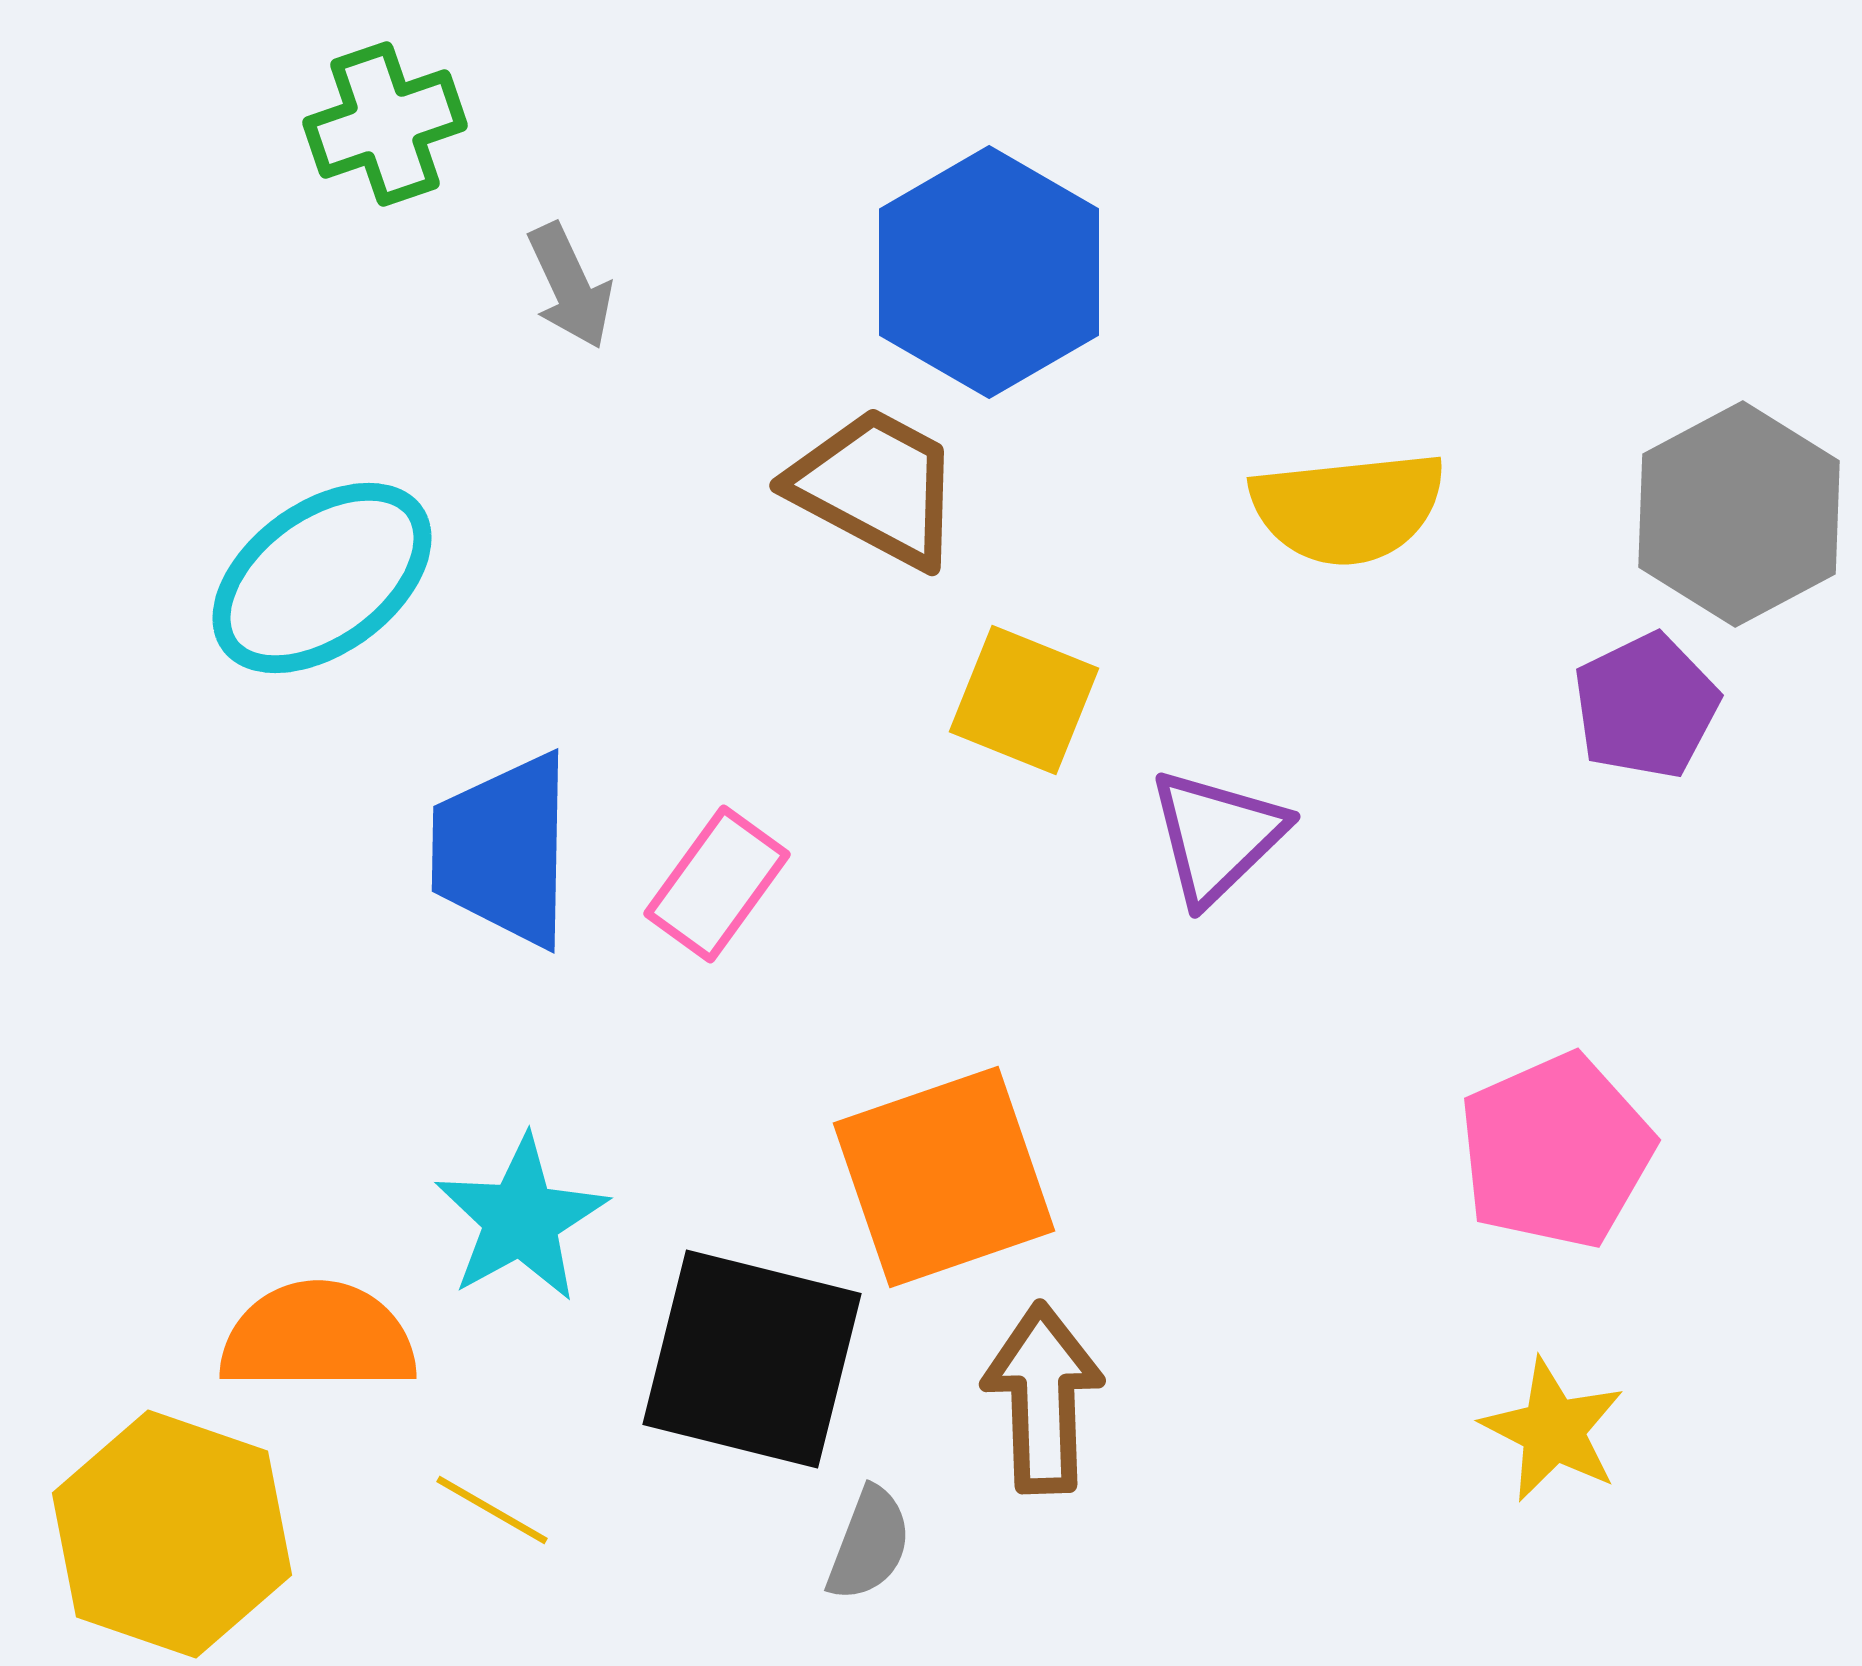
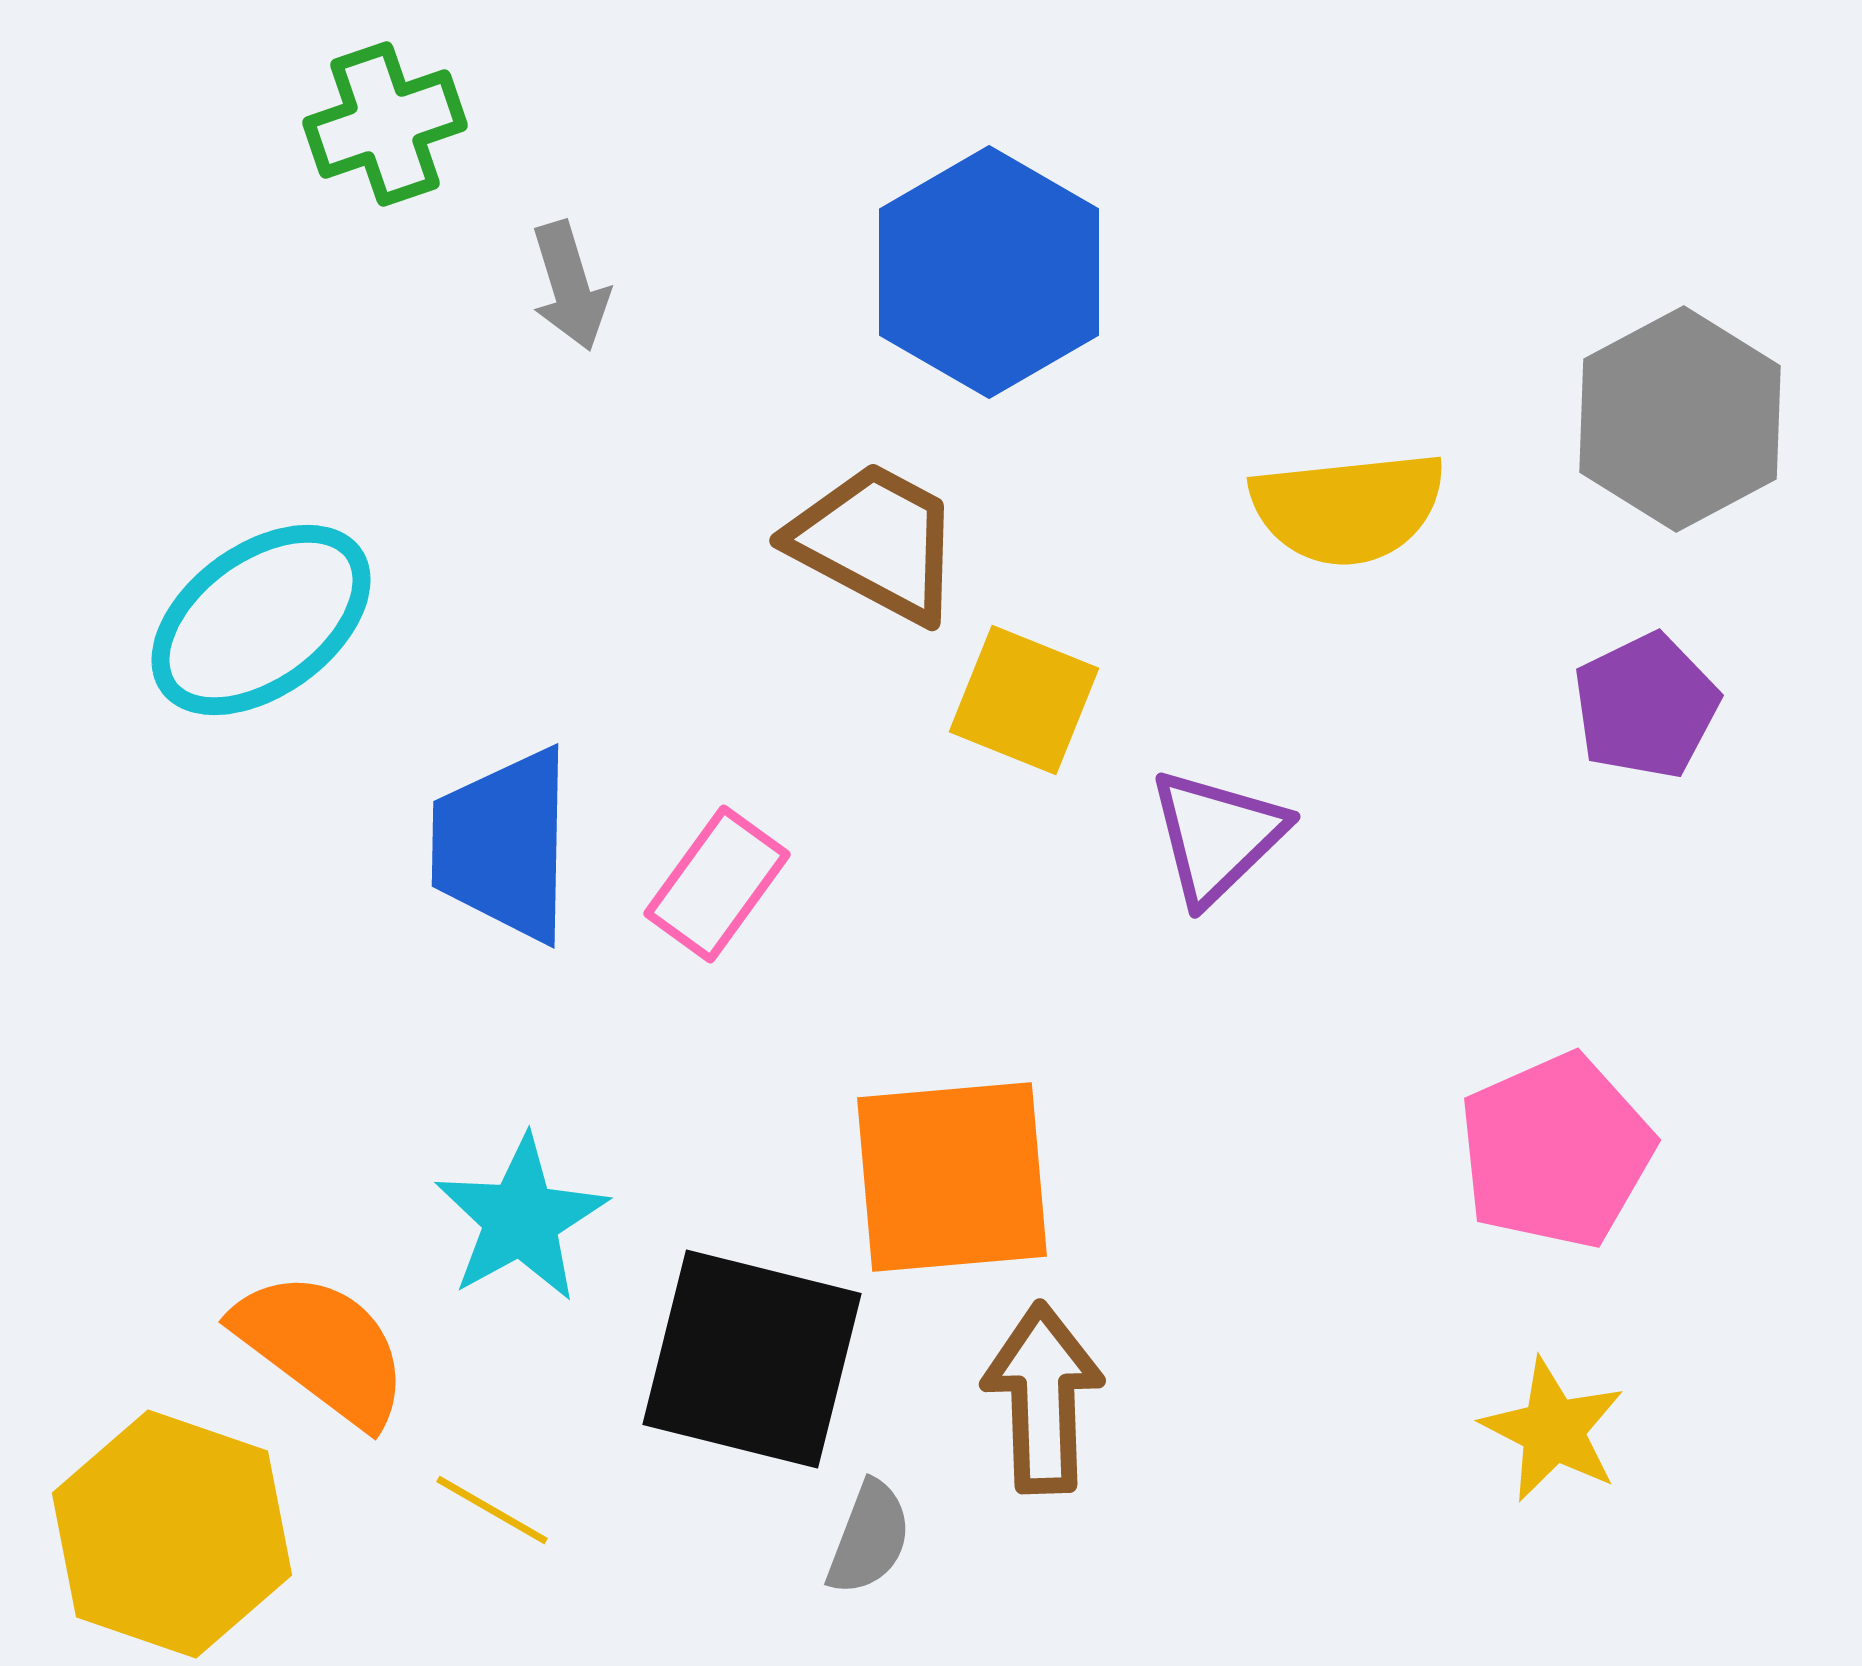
gray arrow: rotated 8 degrees clockwise
brown trapezoid: moved 55 px down
gray hexagon: moved 59 px left, 95 px up
cyan ellipse: moved 61 px left, 42 px down
blue trapezoid: moved 5 px up
orange square: moved 8 px right; rotated 14 degrees clockwise
orange semicircle: moved 4 px right, 11 px down; rotated 37 degrees clockwise
gray semicircle: moved 6 px up
